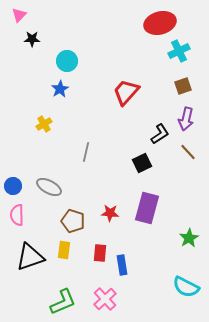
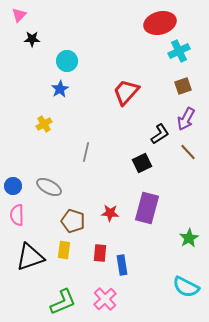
purple arrow: rotated 15 degrees clockwise
